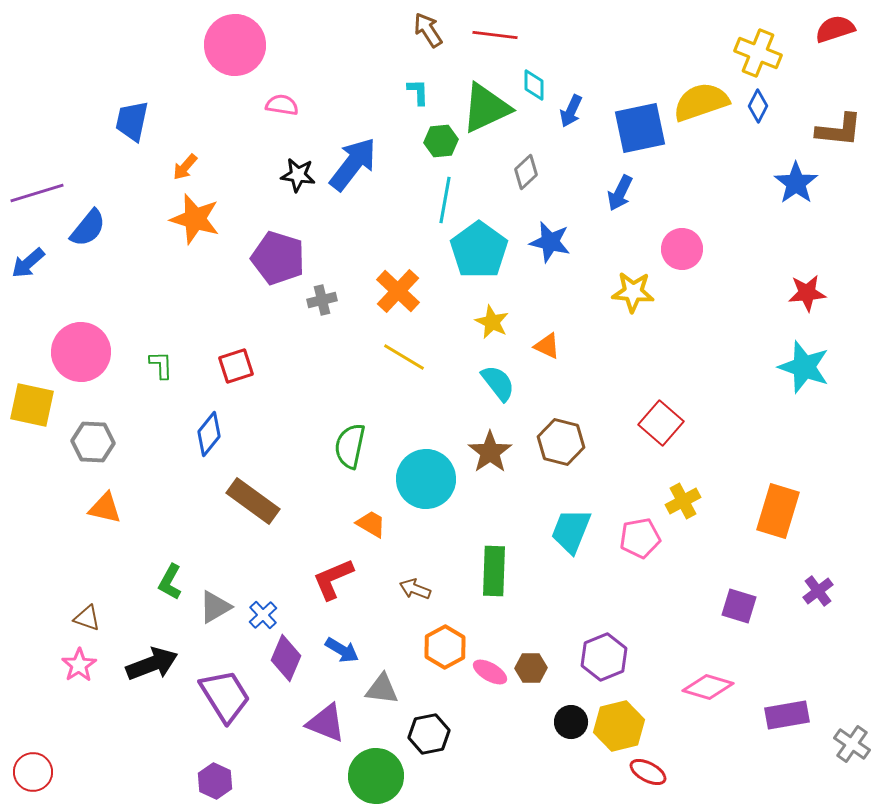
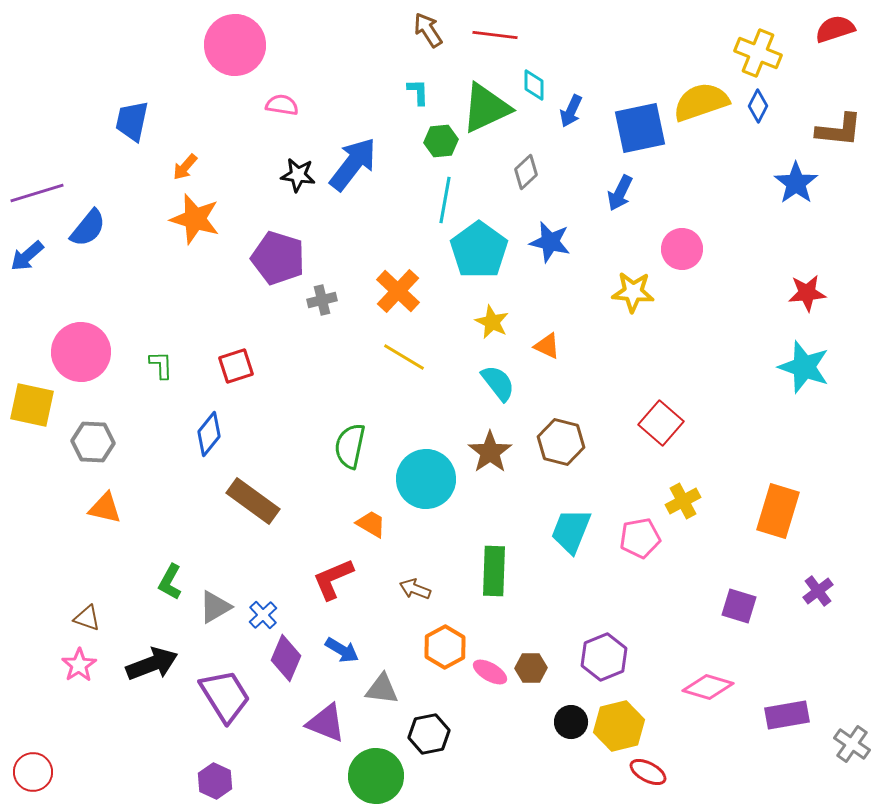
blue arrow at (28, 263): moved 1 px left, 7 px up
